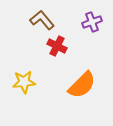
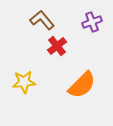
red cross: rotated 24 degrees clockwise
